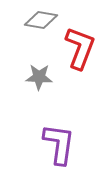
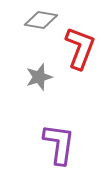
gray star: rotated 20 degrees counterclockwise
